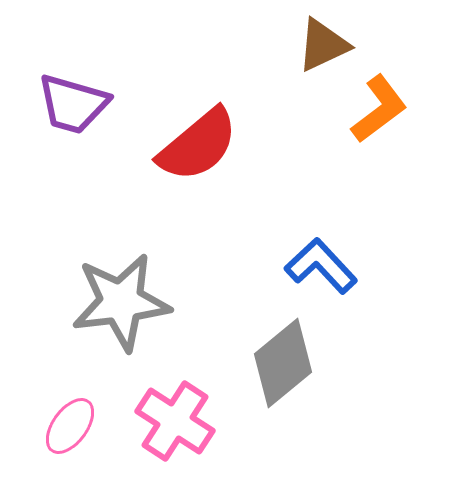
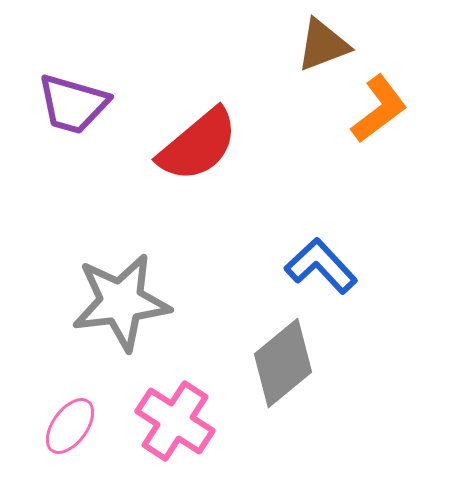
brown triangle: rotated 4 degrees clockwise
